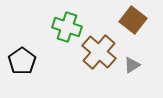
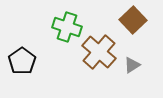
brown square: rotated 8 degrees clockwise
